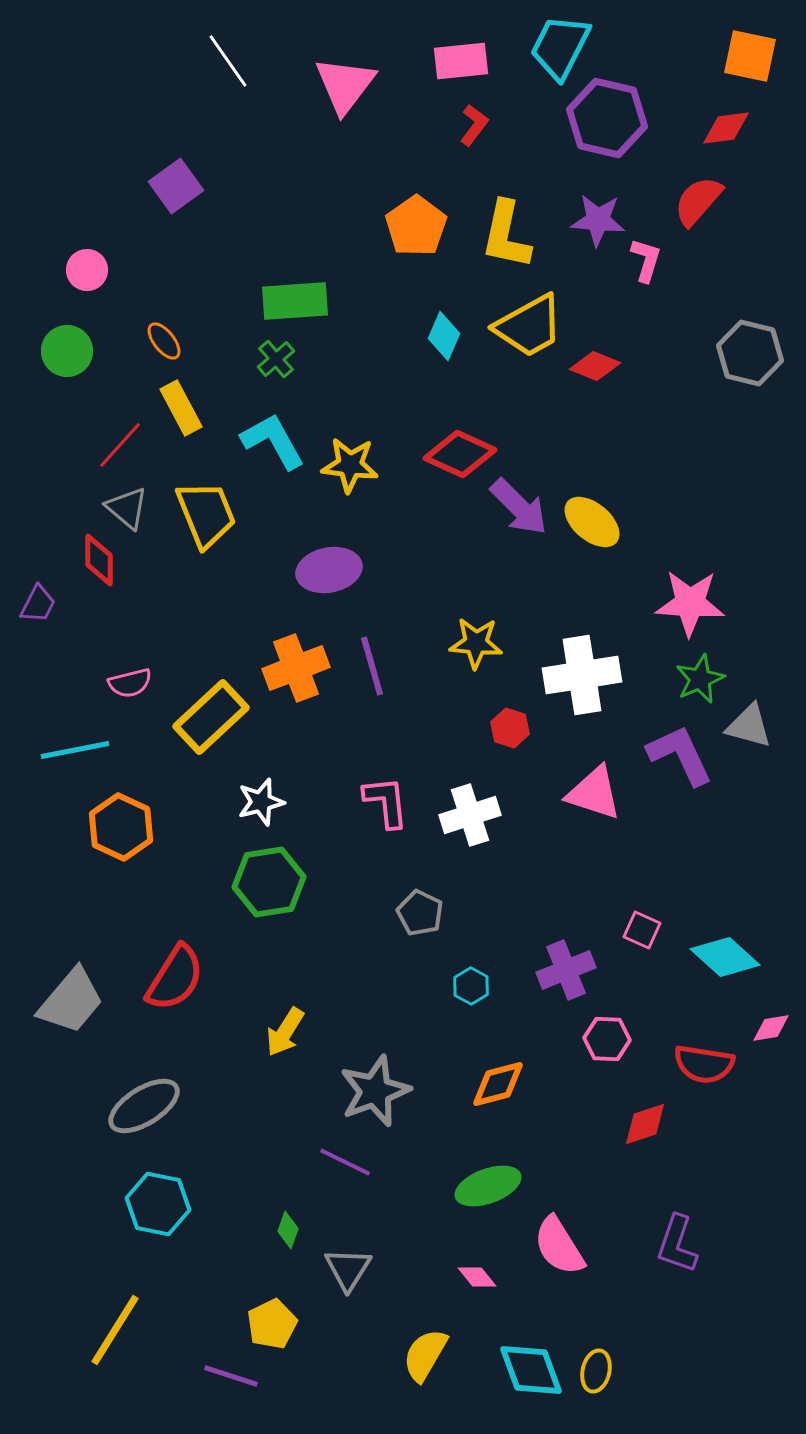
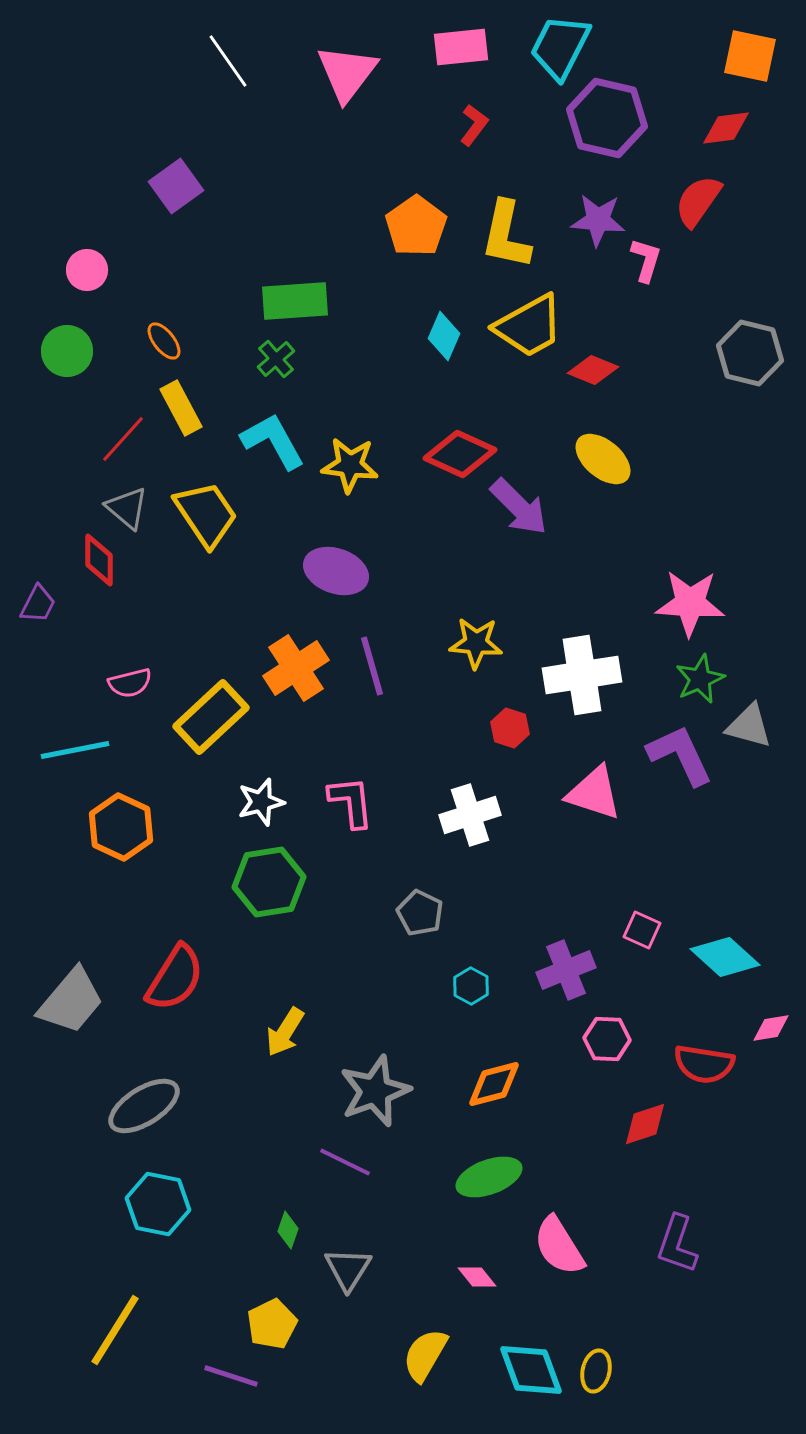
pink rectangle at (461, 61): moved 14 px up
pink triangle at (345, 85): moved 2 px right, 12 px up
red semicircle at (698, 201): rotated 6 degrees counterclockwise
red diamond at (595, 366): moved 2 px left, 4 px down
red line at (120, 445): moved 3 px right, 6 px up
yellow trapezoid at (206, 514): rotated 12 degrees counterclockwise
yellow ellipse at (592, 522): moved 11 px right, 63 px up
purple ellipse at (329, 570): moved 7 px right, 1 px down; rotated 30 degrees clockwise
orange cross at (296, 668): rotated 12 degrees counterclockwise
pink L-shape at (386, 802): moved 35 px left
orange diamond at (498, 1084): moved 4 px left
green ellipse at (488, 1186): moved 1 px right, 9 px up
